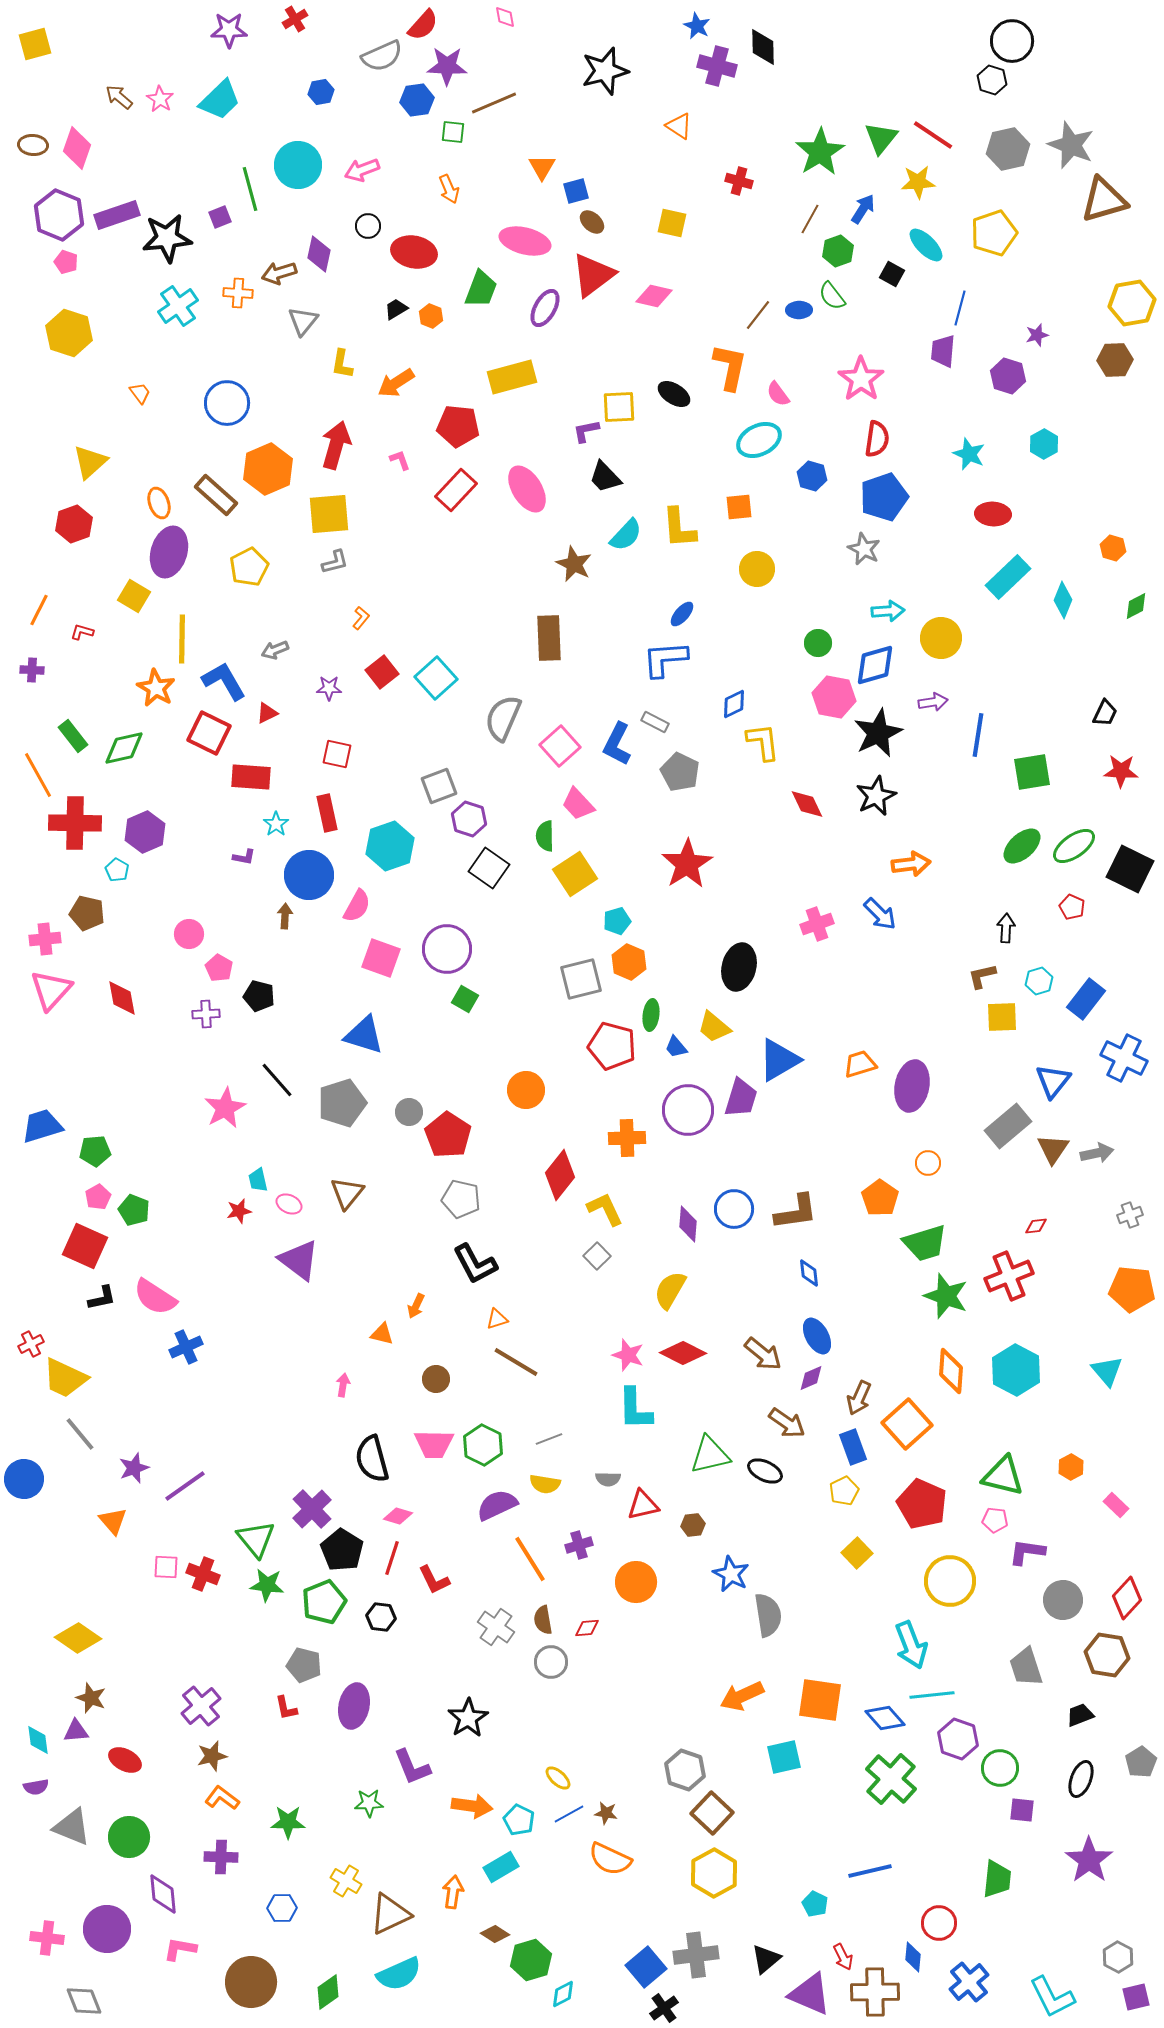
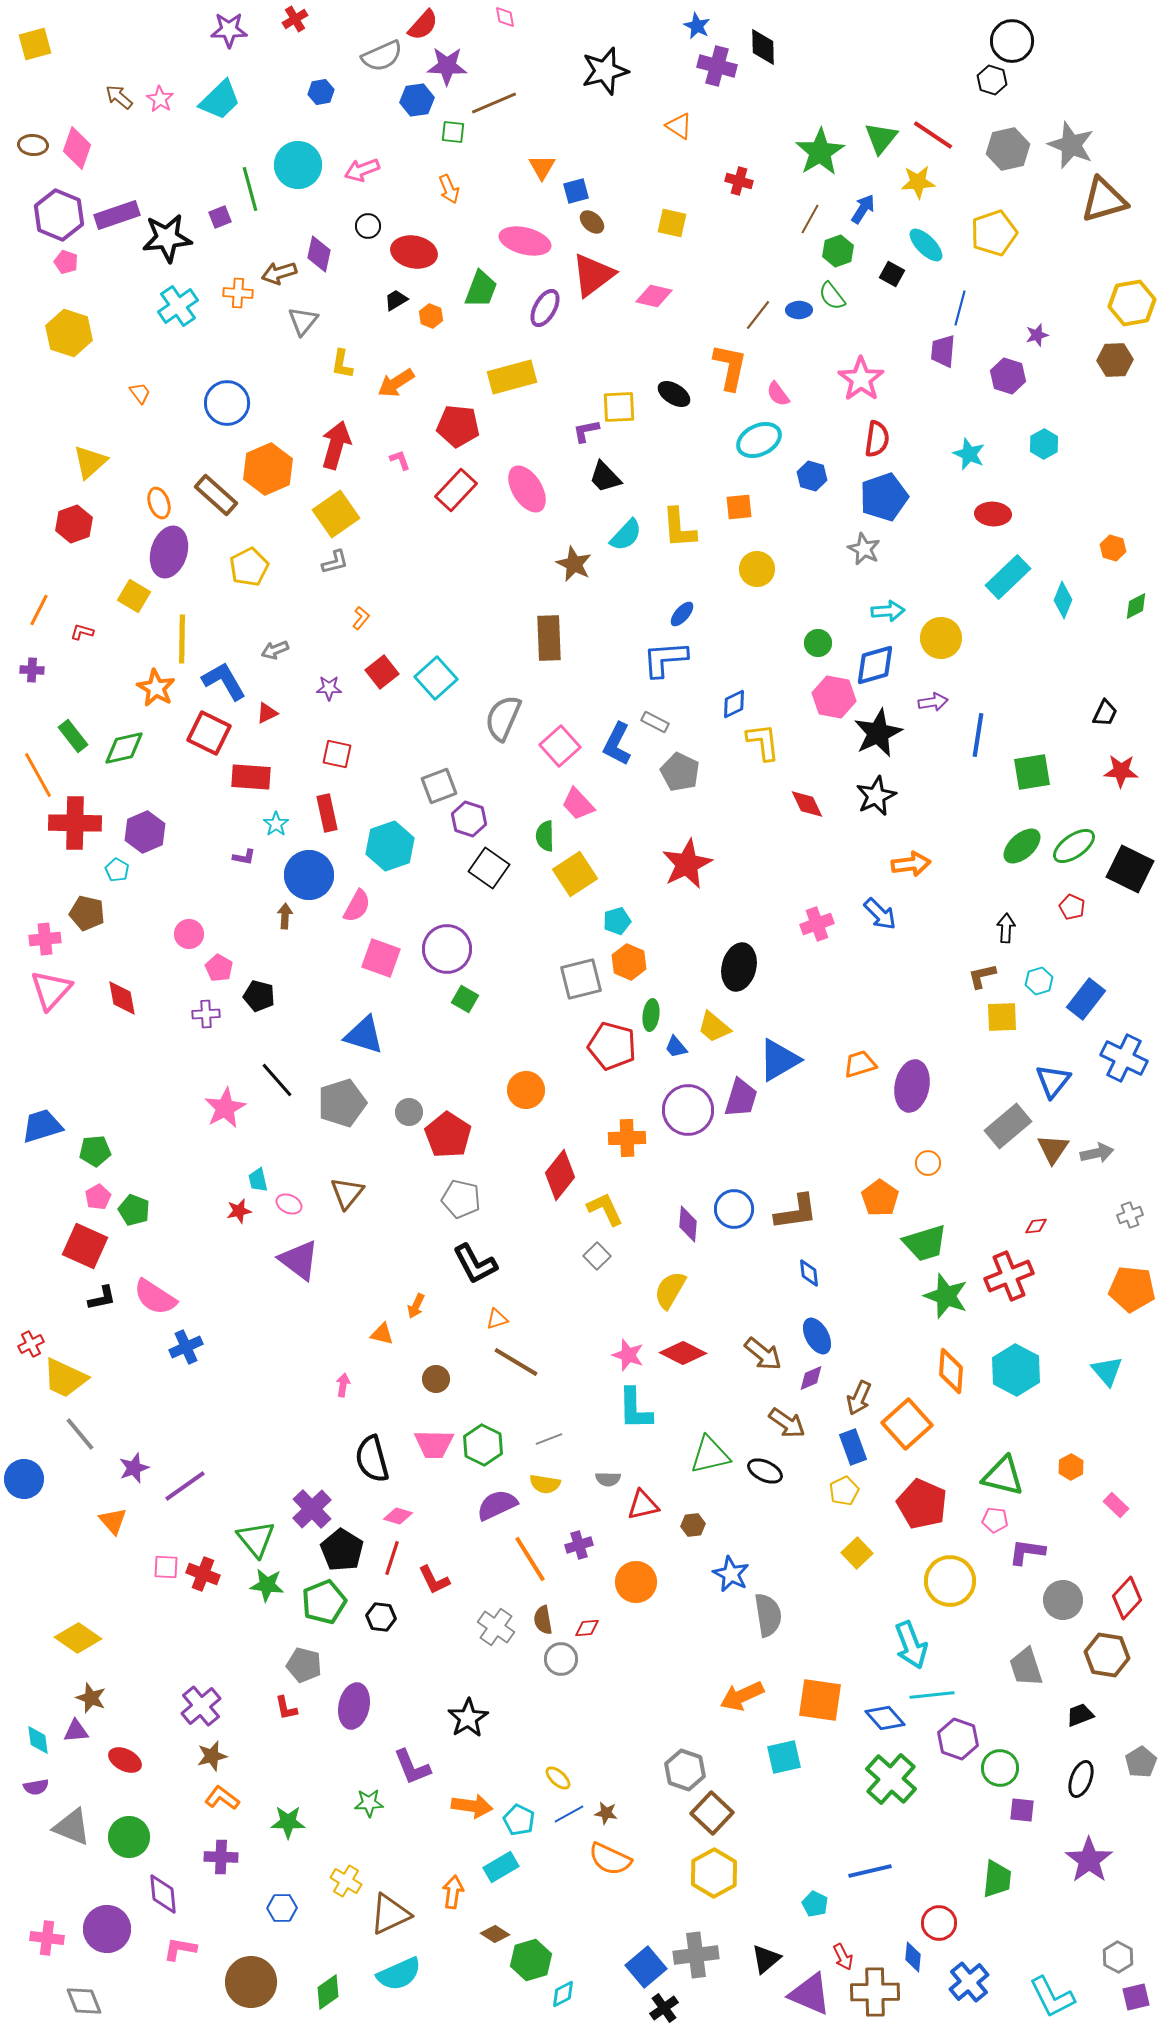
black trapezoid at (396, 309): moved 9 px up
yellow square at (329, 514): moved 7 px right; rotated 30 degrees counterclockwise
red star at (687, 864): rotated 6 degrees clockwise
gray circle at (551, 1662): moved 10 px right, 3 px up
